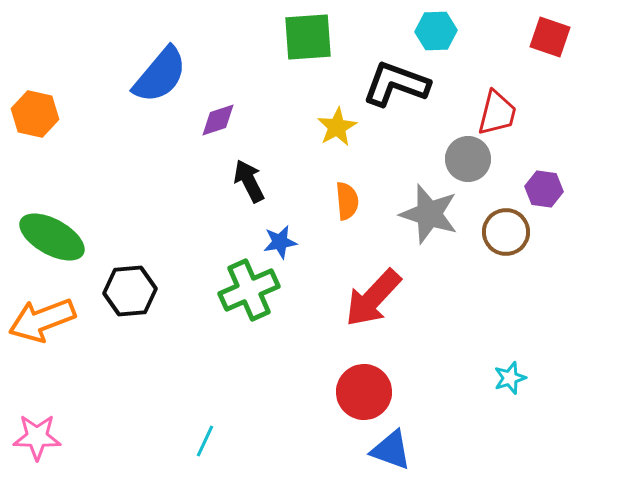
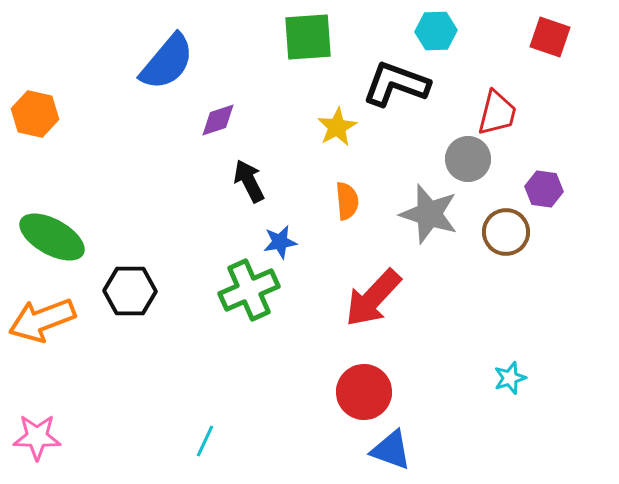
blue semicircle: moved 7 px right, 13 px up
black hexagon: rotated 6 degrees clockwise
